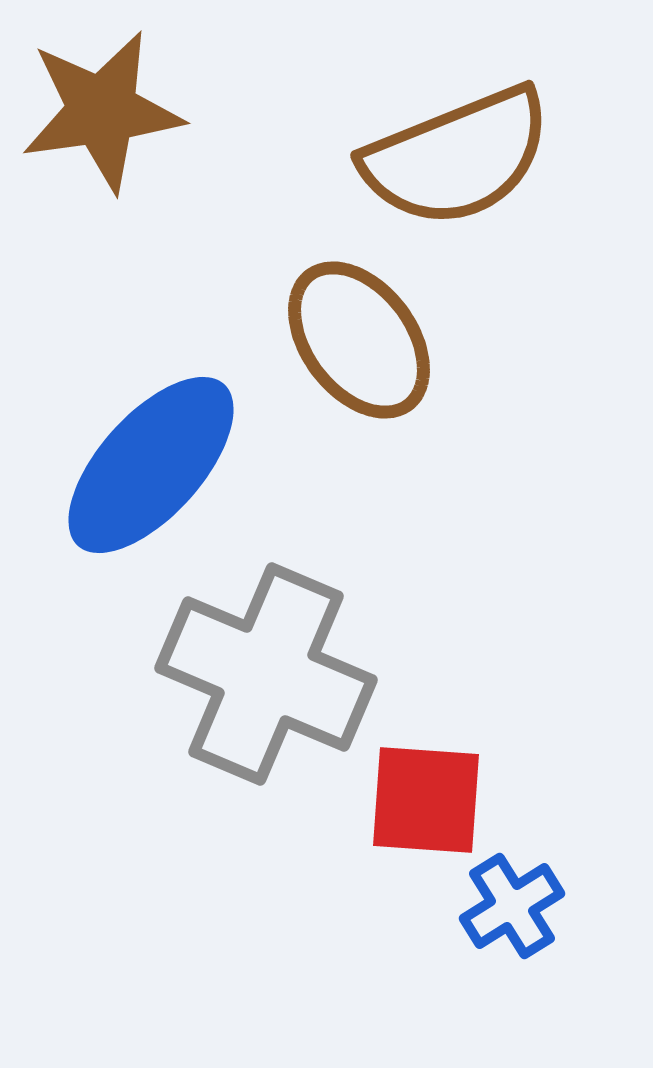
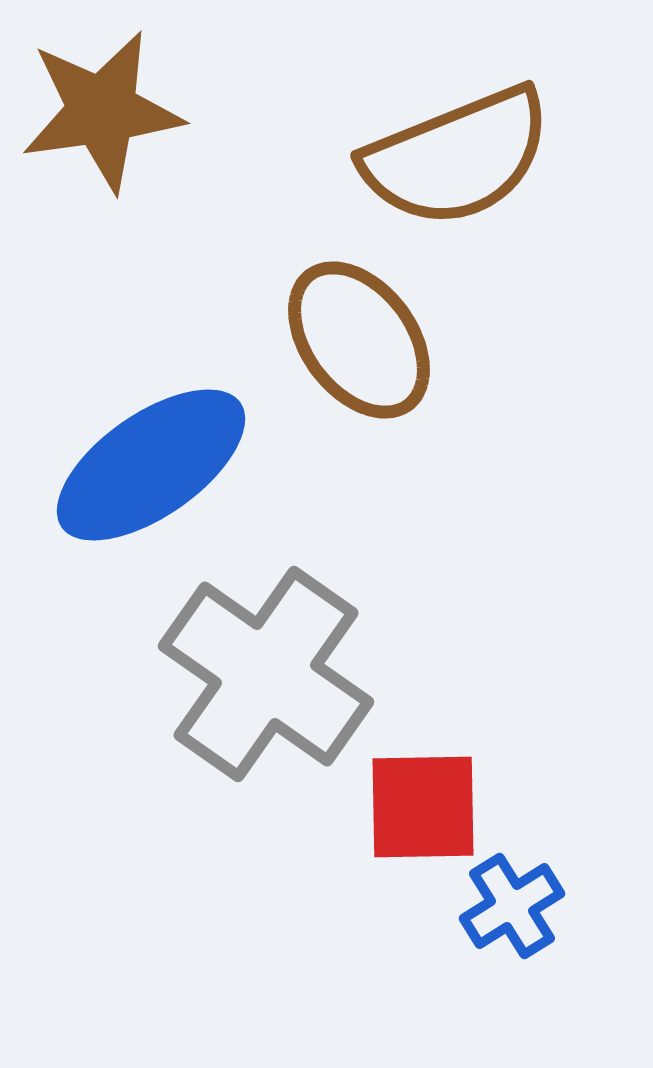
blue ellipse: rotated 13 degrees clockwise
gray cross: rotated 12 degrees clockwise
red square: moved 3 px left, 7 px down; rotated 5 degrees counterclockwise
